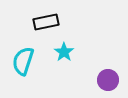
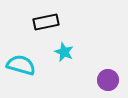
cyan star: rotated 12 degrees counterclockwise
cyan semicircle: moved 2 px left, 4 px down; rotated 88 degrees clockwise
